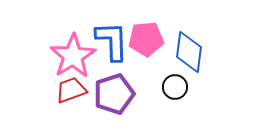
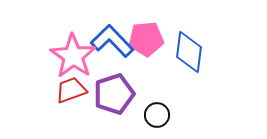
blue L-shape: rotated 42 degrees counterclockwise
pink star: rotated 6 degrees counterclockwise
black circle: moved 18 px left, 28 px down
